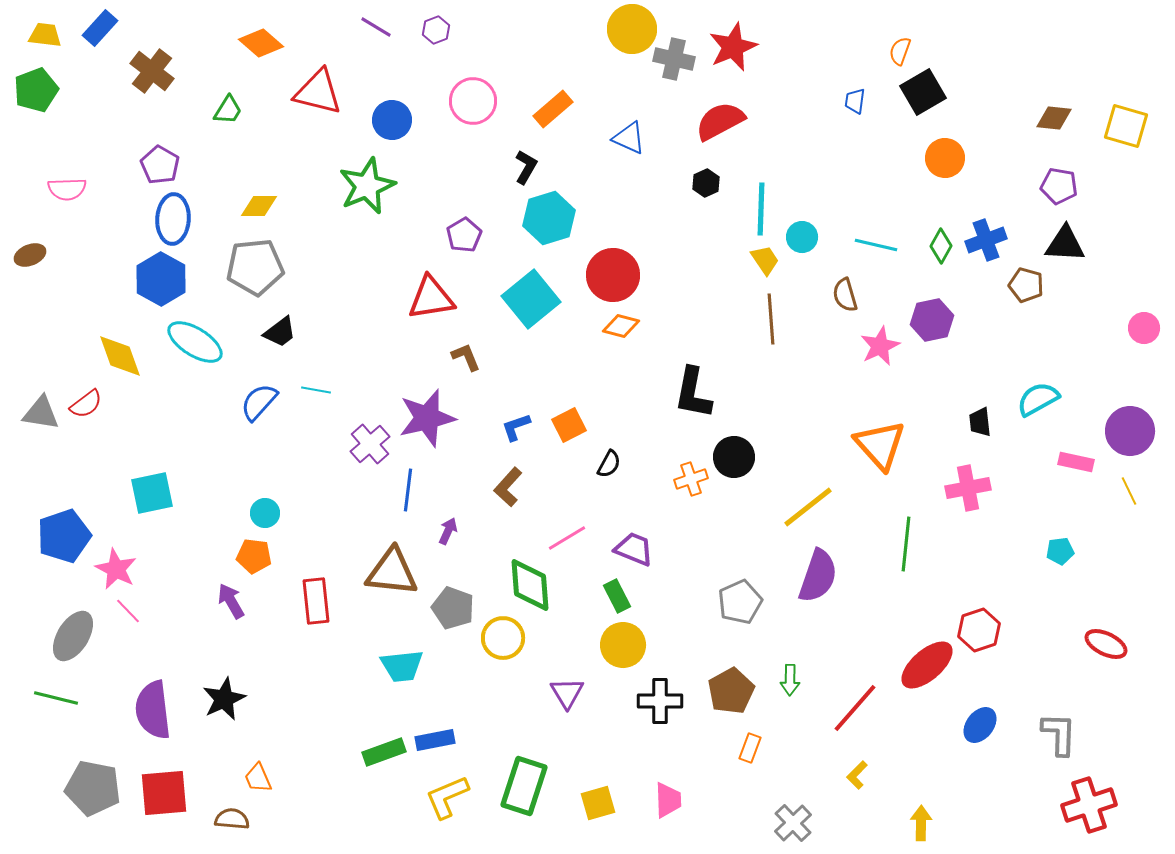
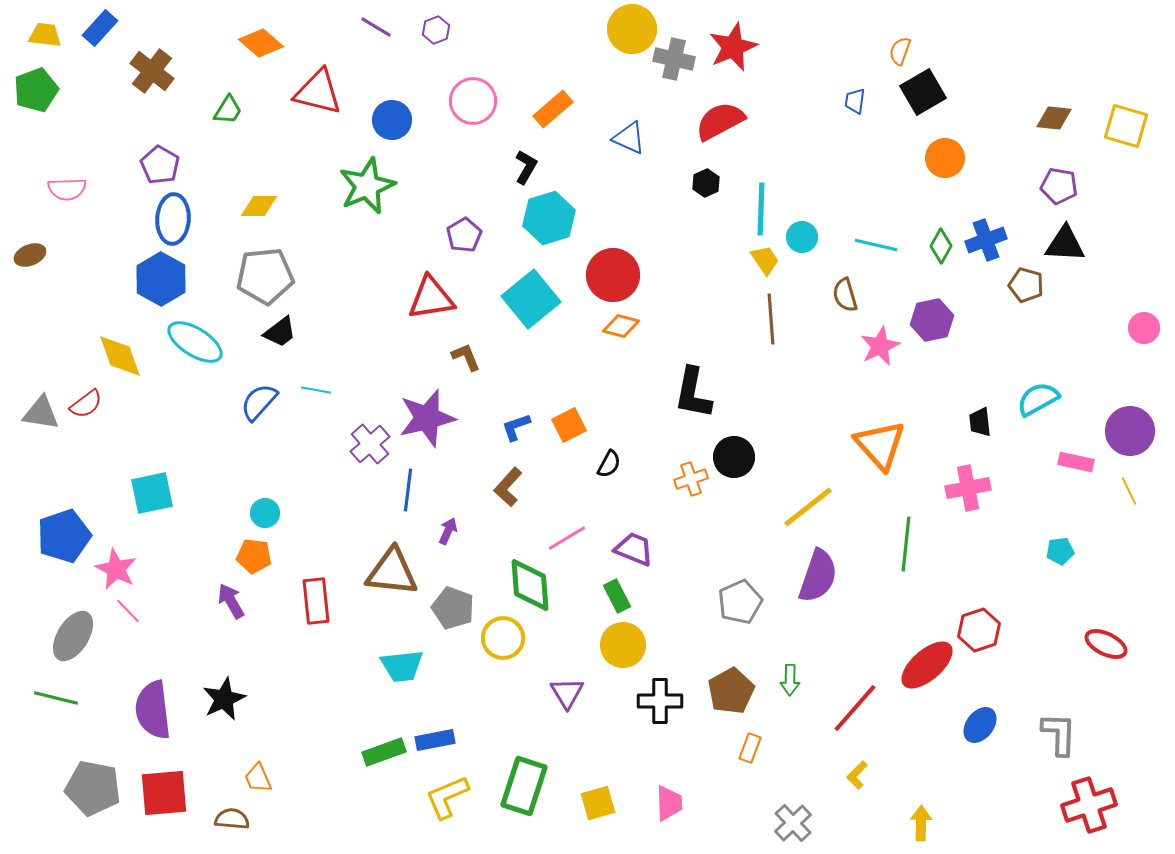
gray pentagon at (255, 267): moved 10 px right, 9 px down
pink trapezoid at (668, 800): moved 1 px right, 3 px down
